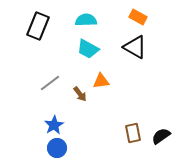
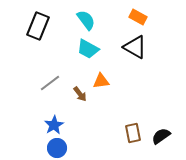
cyan semicircle: rotated 55 degrees clockwise
